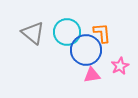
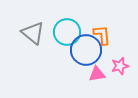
orange L-shape: moved 2 px down
pink star: rotated 12 degrees clockwise
pink triangle: moved 5 px right, 1 px up
